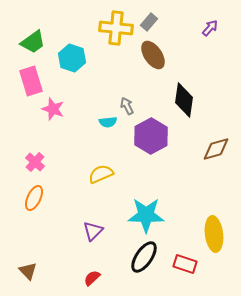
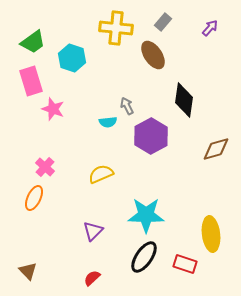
gray rectangle: moved 14 px right
pink cross: moved 10 px right, 5 px down
yellow ellipse: moved 3 px left
